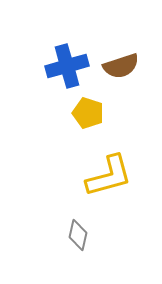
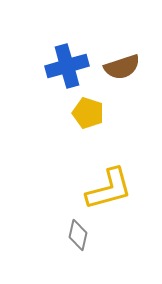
brown semicircle: moved 1 px right, 1 px down
yellow L-shape: moved 13 px down
